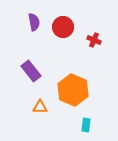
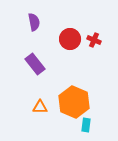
red circle: moved 7 px right, 12 px down
purple rectangle: moved 4 px right, 7 px up
orange hexagon: moved 1 px right, 12 px down
